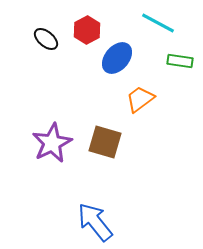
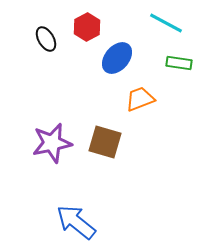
cyan line: moved 8 px right
red hexagon: moved 3 px up
black ellipse: rotated 20 degrees clockwise
green rectangle: moved 1 px left, 2 px down
orange trapezoid: rotated 16 degrees clockwise
purple star: rotated 15 degrees clockwise
blue arrow: moved 19 px left; rotated 12 degrees counterclockwise
